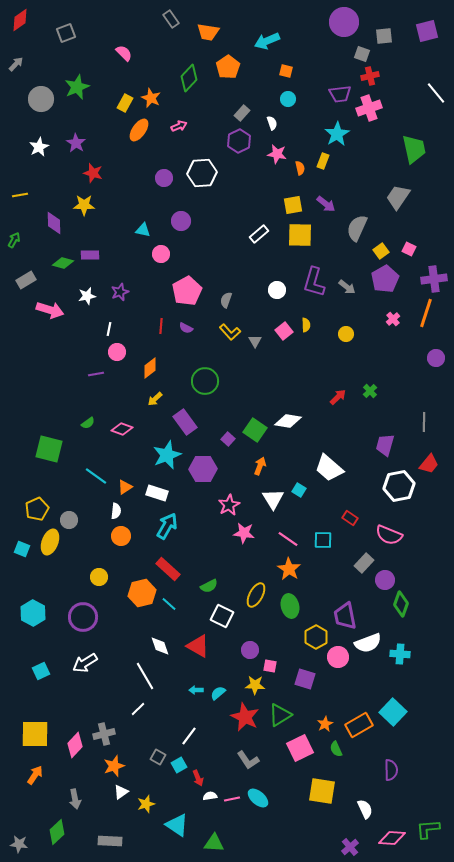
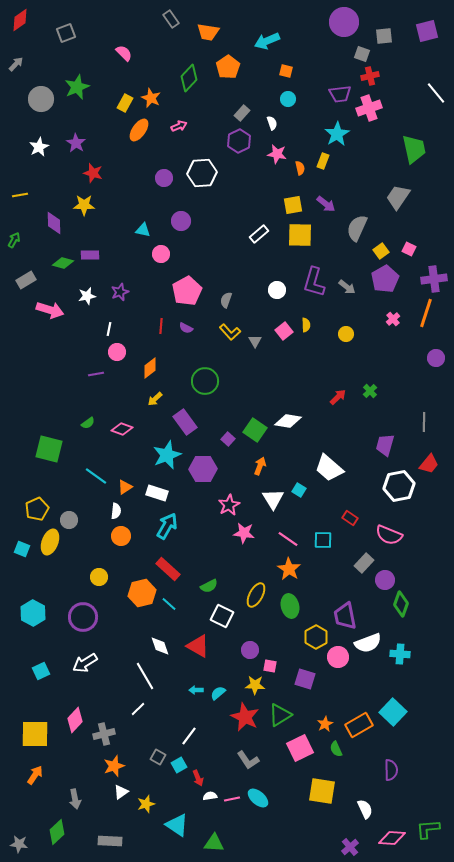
pink diamond at (75, 745): moved 25 px up
